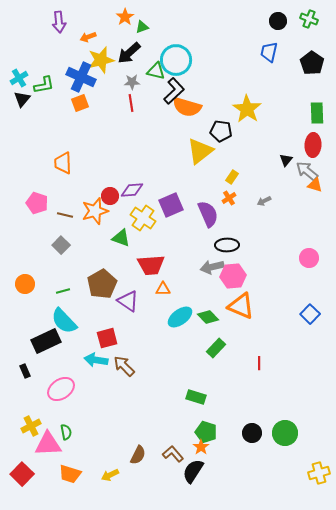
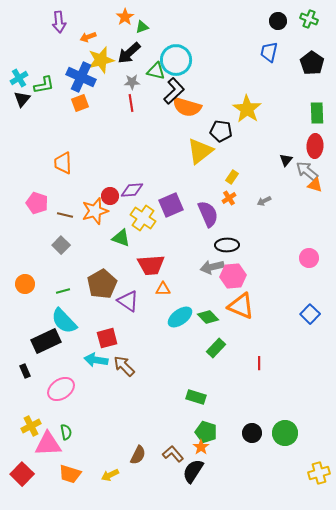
red ellipse at (313, 145): moved 2 px right, 1 px down
